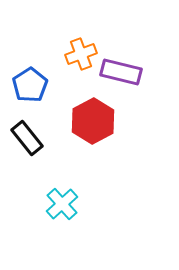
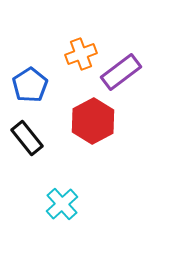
purple rectangle: rotated 51 degrees counterclockwise
